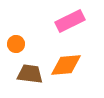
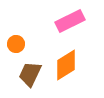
orange diamond: rotated 28 degrees counterclockwise
brown trapezoid: rotated 72 degrees counterclockwise
